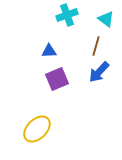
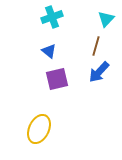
cyan cross: moved 15 px left, 2 px down
cyan triangle: rotated 36 degrees clockwise
blue triangle: rotated 42 degrees clockwise
purple square: rotated 10 degrees clockwise
yellow ellipse: moved 2 px right; rotated 20 degrees counterclockwise
